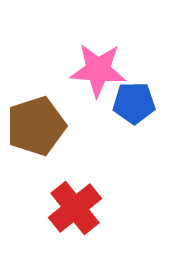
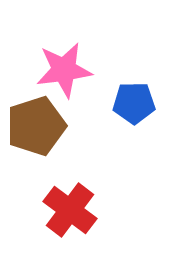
pink star: moved 34 px left; rotated 12 degrees counterclockwise
red cross: moved 5 px left, 2 px down; rotated 14 degrees counterclockwise
